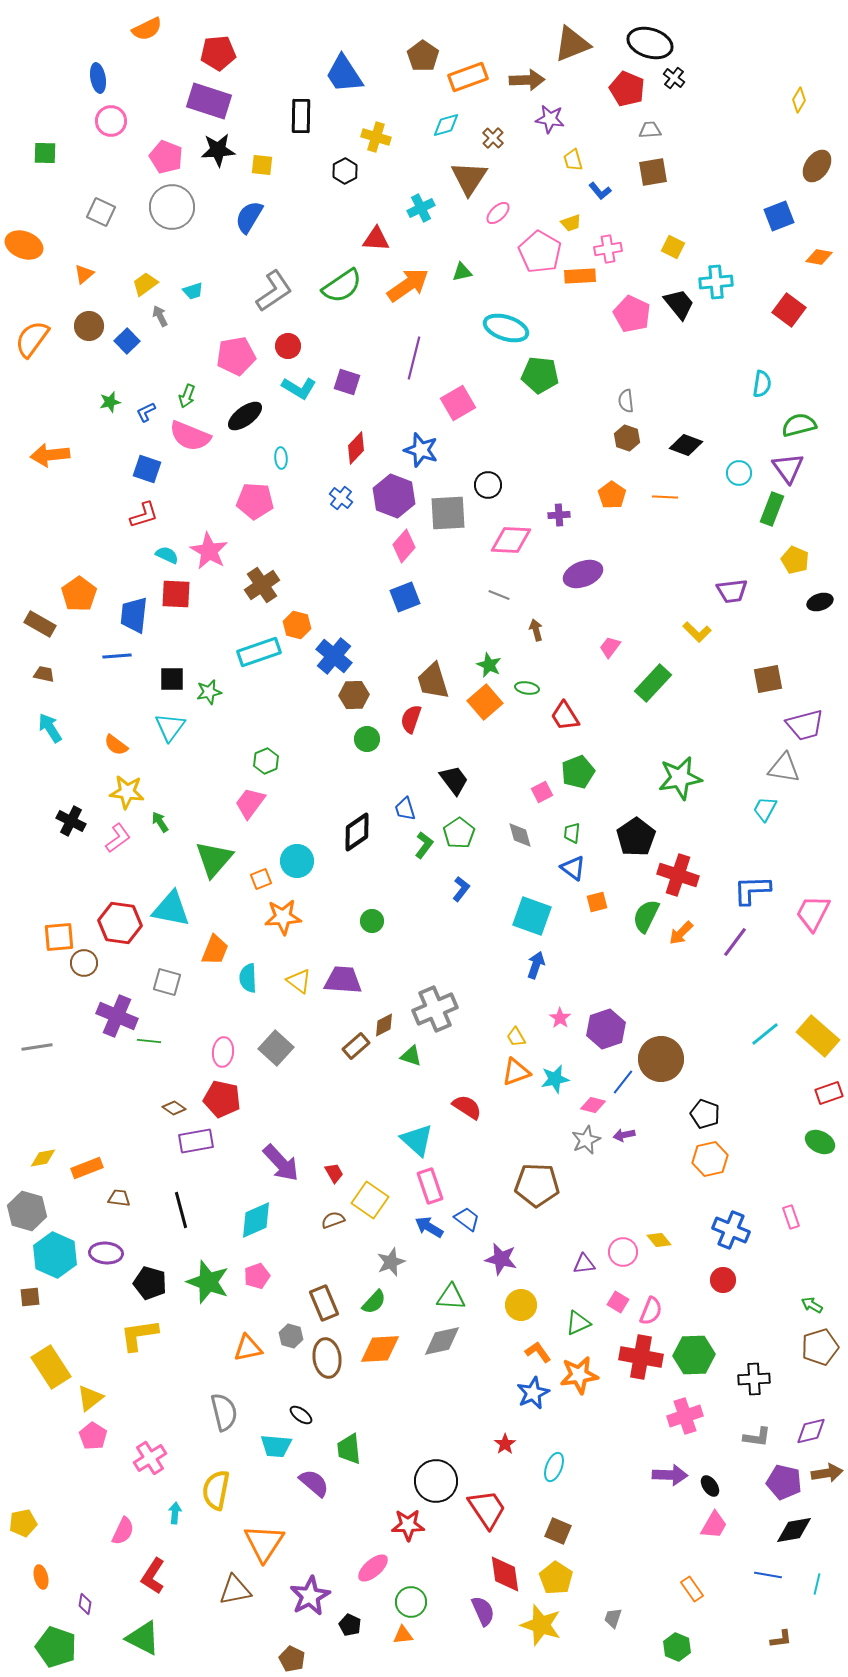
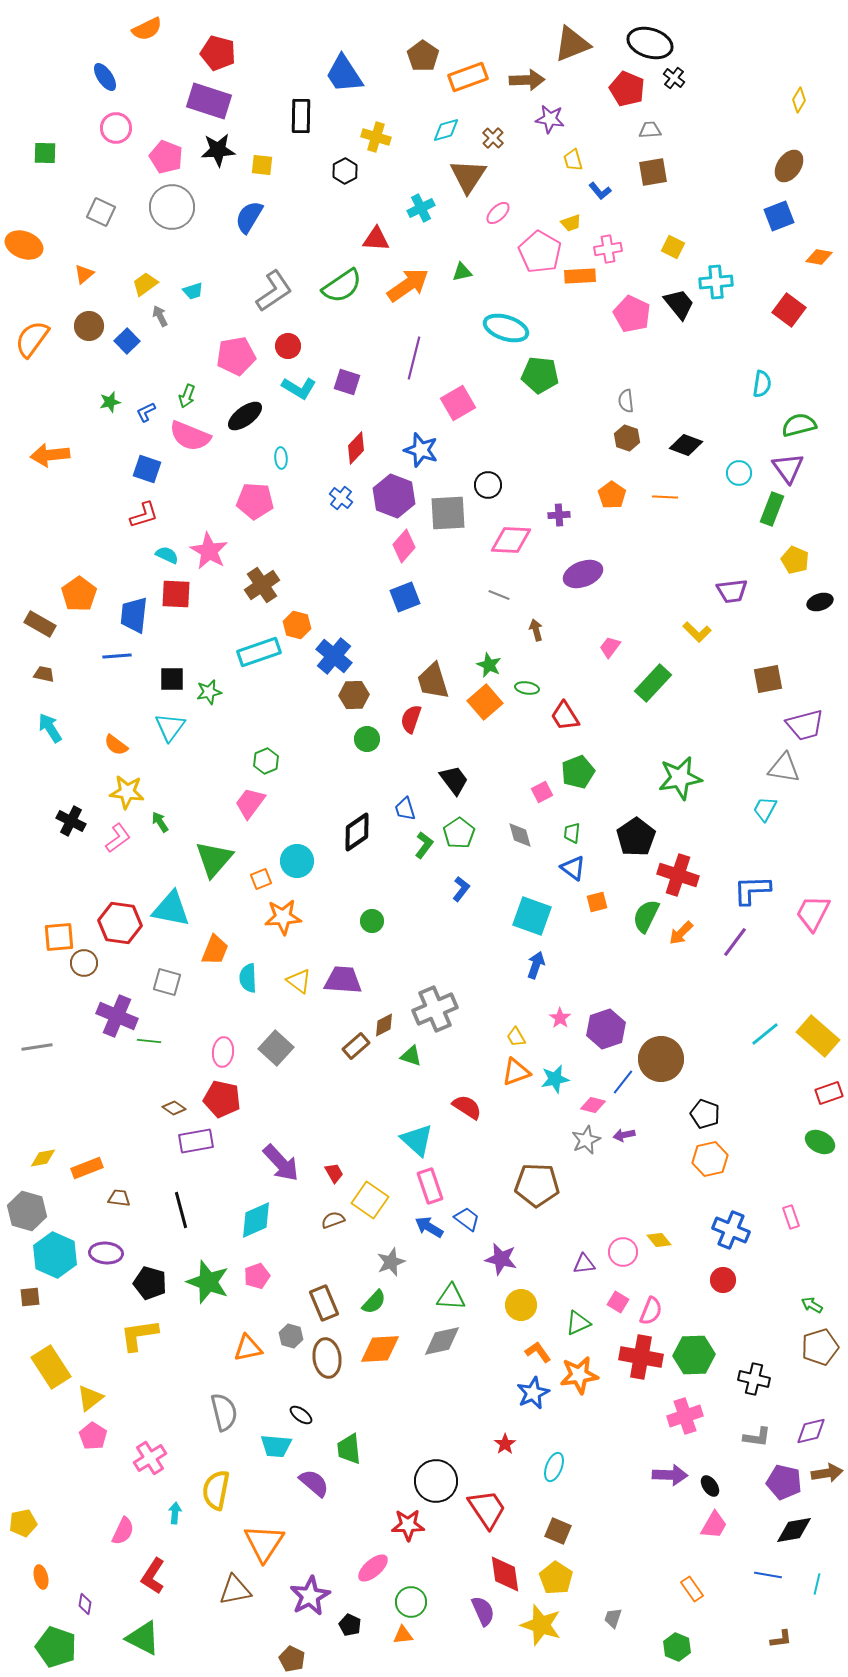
red pentagon at (218, 53): rotated 20 degrees clockwise
blue ellipse at (98, 78): moved 7 px right, 1 px up; rotated 24 degrees counterclockwise
pink circle at (111, 121): moved 5 px right, 7 px down
cyan diamond at (446, 125): moved 5 px down
brown ellipse at (817, 166): moved 28 px left
brown triangle at (469, 178): moved 1 px left, 2 px up
black cross at (754, 1379): rotated 16 degrees clockwise
